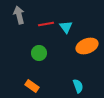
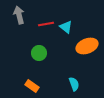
cyan triangle: rotated 16 degrees counterclockwise
cyan semicircle: moved 4 px left, 2 px up
